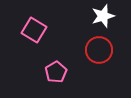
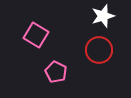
pink square: moved 2 px right, 5 px down
pink pentagon: rotated 15 degrees counterclockwise
